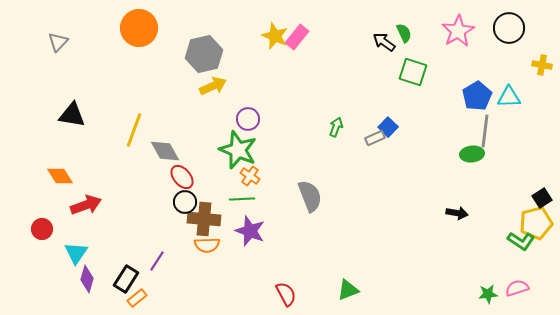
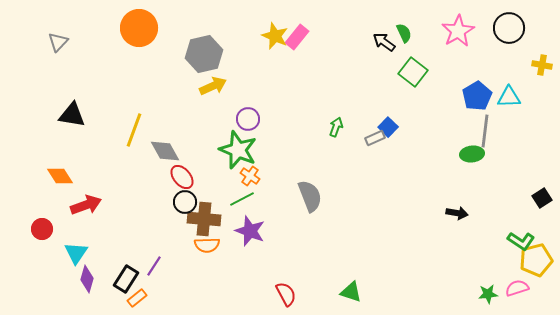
green square at (413, 72): rotated 20 degrees clockwise
green line at (242, 199): rotated 25 degrees counterclockwise
yellow pentagon at (536, 223): moved 37 px down
purple line at (157, 261): moved 3 px left, 5 px down
green triangle at (348, 290): moved 3 px right, 2 px down; rotated 40 degrees clockwise
